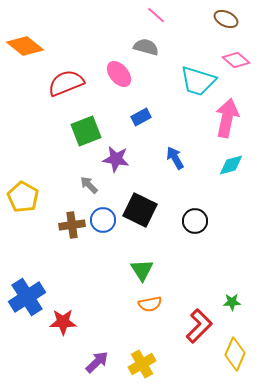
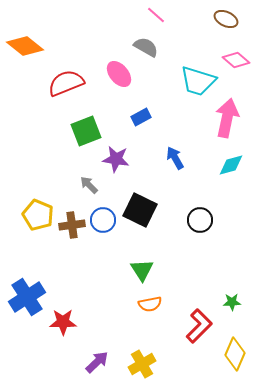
gray semicircle: rotated 15 degrees clockwise
yellow pentagon: moved 15 px right, 18 px down; rotated 8 degrees counterclockwise
black circle: moved 5 px right, 1 px up
